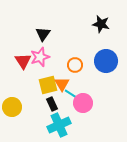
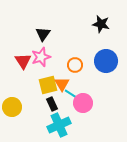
pink star: moved 1 px right
